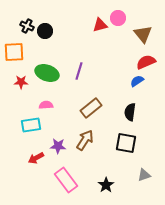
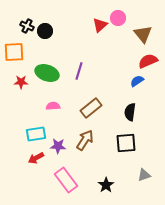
red triangle: rotated 28 degrees counterclockwise
red semicircle: moved 2 px right, 1 px up
pink semicircle: moved 7 px right, 1 px down
cyan rectangle: moved 5 px right, 9 px down
black square: rotated 15 degrees counterclockwise
